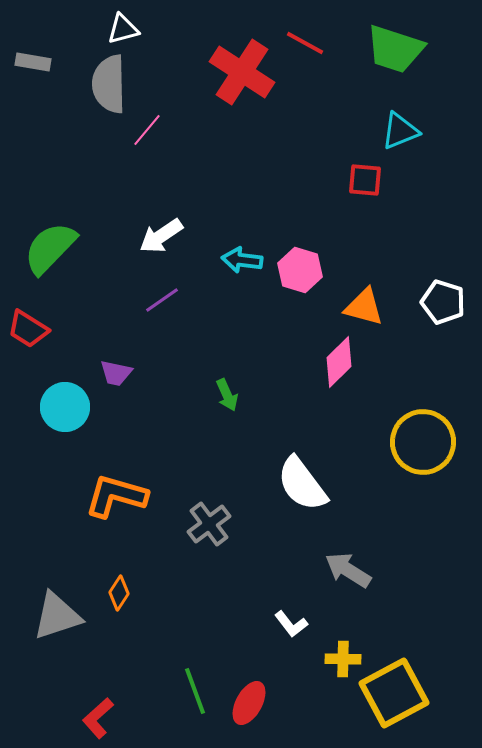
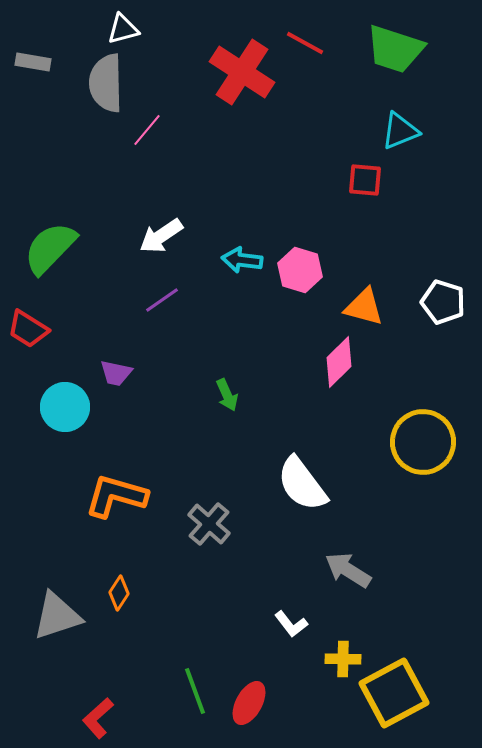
gray semicircle: moved 3 px left, 1 px up
gray cross: rotated 12 degrees counterclockwise
